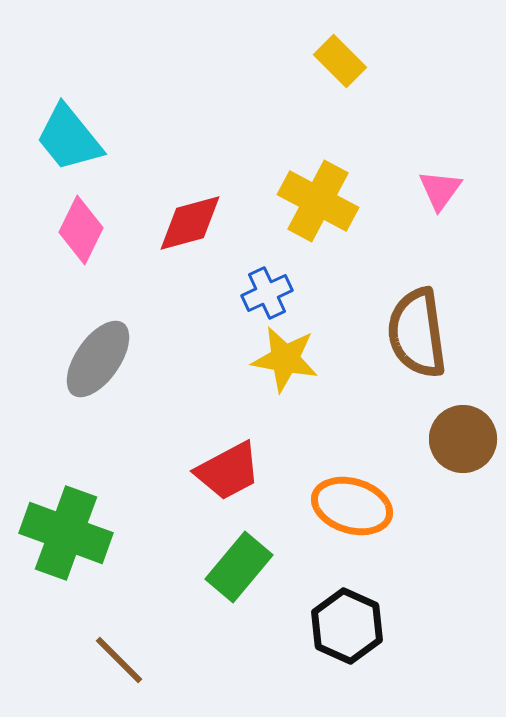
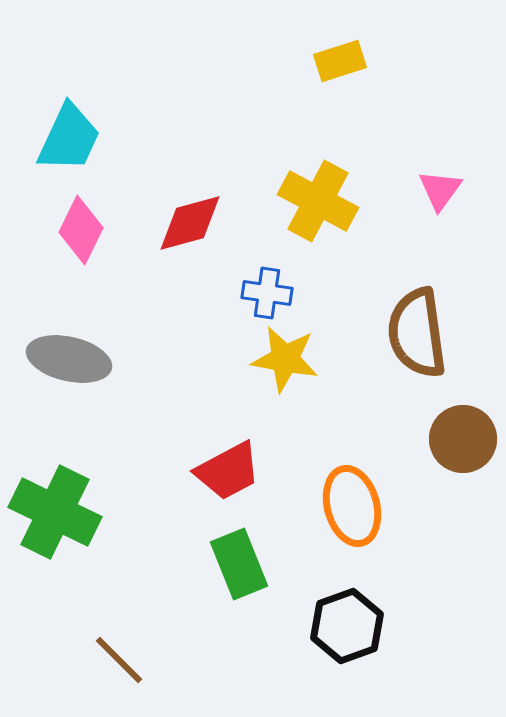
yellow rectangle: rotated 63 degrees counterclockwise
cyan trapezoid: rotated 116 degrees counterclockwise
blue cross: rotated 33 degrees clockwise
gray ellipse: moved 29 px left; rotated 68 degrees clockwise
orange ellipse: rotated 58 degrees clockwise
green cross: moved 11 px left, 21 px up; rotated 6 degrees clockwise
green rectangle: moved 3 px up; rotated 62 degrees counterclockwise
black hexagon: rotated 16 degrees clockwise
